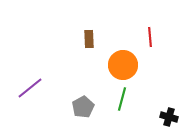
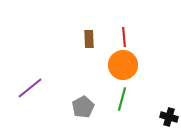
red line: moved 26 px left
